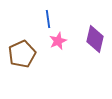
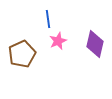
purple diamond: moved 5 px down
